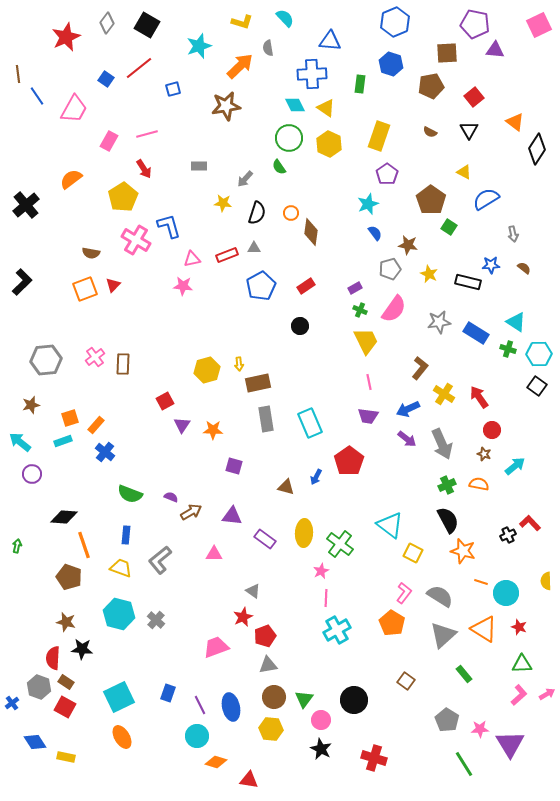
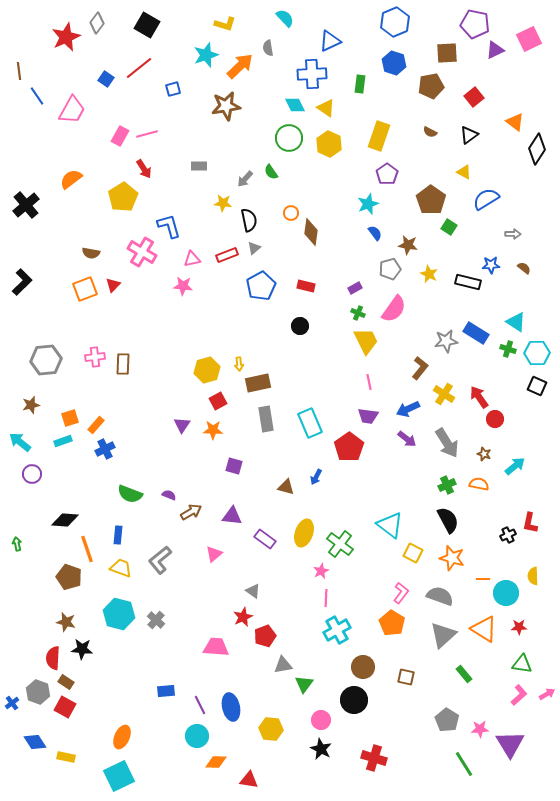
yellow L-shape at (242, 22): moved 17 px left, 2 px down
gray diamond at (107, 23): moved 10 px left
pink square at (539, 25): moved 10 px left, 14 px down
blue triangle at (330, 41): rotated 30 degrees counterclockwise
cyan star at (199, 46): moved 7 px right, 9 px down
purple triangle at (495, 50): rotated 30 degrees counterclockwise
blue hexagon at (391, 64): moved 3 px right, 1 px up
brown line at (18, 74): moved 1 px right, 3 px up
pink trapezoid at (74, 109): moved 2 px left, 1 px down
black triangle at (469, 130): moved 5 px down; rotated 24 degrees clockwise
pink rectangle at (109, 141): moved 11 px right, 5 px up
green semicircle at (279, 167): moved 8 px left, 5 px down
black semicircle at (257, 213): moved 8 px left, 7 px down; rotated 30 degrees counterclockwise
gray arrow at (513, 234): rotated 77 degrees counterclockwise
pink cross at (136, 240): moved 6 px right, 12 px down
gray triangle at (254, 248): rotated 40 degrees counterclockwise
red rectangle at (306, 286): rotated 48 degrees clockwise
green cross at (360, 310): moved 2 px left, 3 px down
gray star at (439, 322): moved 7 px right, 19 px down
cyan hexagon at (539, 354): moved 2 px left, 1 px up
pink cross at (95, 357): rotated 30 degrees clockwise
black square at (537, 386): rotated 12 degrees counterclockwise
red square at (165, 401): moved 53 px right
red circle at (492, 430): moved 3 px right, 11 px up
gray arrow at (442, 444): moved 5 px right, 1 px up; rotated 8 degrees counterclockwise
blue cross at (105, 452): moved 3 px up; rotated 24 degrees clockwise
red pentagon at (349, 461): moved 14 px up
purple semicircle at (171, 497): moved 2 px left, 2 px up
black diamond at (64, 517): moved 1 px right, 3 px down
red L-shape at (530, 523): rotated 125 degrees counterclockwise
yellow ellipse at (304, 533): rotated 16 degrees clockwise
blue rectangle at (126, 535): moved 8 px left
orange line at (84, 545): moved 3 px right, 4 px down
green arrow at (17, 546): moved 2 px up; rotated 24 degrees counterclockwise
orange star at (463, 551): moved 11 px left, 7 px down
pink triangle at (214, 554): rotated 42 degrees counterclockwise
yellow semicircle at (546, 581): moved 13 px left, 5 px up
orange line at (481, 582): moved 2 px right, 3 px up; rotated 16 degrees counterclockwise
pink L-shape at (404, 593): moved 3 px left
gray semicircle at (440, 596): rotated 12 degrees counterclockwise
red star at (519, 627): rotated 21 degrees counterclockwise
pink trapezoid at (216, 647): rotated 24 degrees clockwise
green triangle at (522, 664): rotated 10 degrees clockwise
gray triangle at (268, 665): moved 15 px right
brown square at (406, 681): moved 4 px up; rotated 24 degrees counterclockwise
gray hexagon at (39, 687): moved 1 px left, 5 px down
blue rectangle at (168, 693): moved 2 px left, 2 px up; rotated 66 degrees clockwise
cyan square at (119, 697): moved 79 px down
brown circle at (274, 697): moved 89 px right, 30 px up
green triangle at (304, 699): moved 15 px up
orange ellipse at (122, 737): rotated 55 degrees clockwise
orange diamond at (216, 762): rotated 15 degrees counterclockwise
